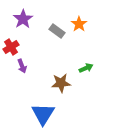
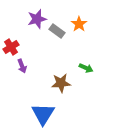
purple star: moved 14 px right; rotated 18 degrees clockwise
green arrow: rotated 48 degrees clockwise
